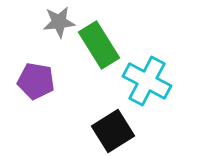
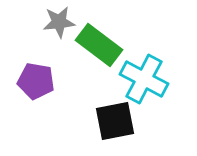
green rectangle: rotated 21 degrees counterclockwise
cyan cross: moved 3 px left, 2 px up
black square: moved 2 px right, 10 px up; rotated 21 degrees clockwise
